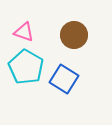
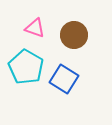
pink triangle: moved 11 px right, 4 px up
